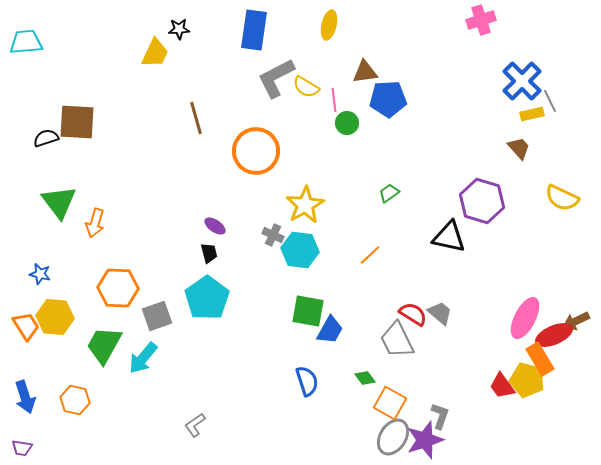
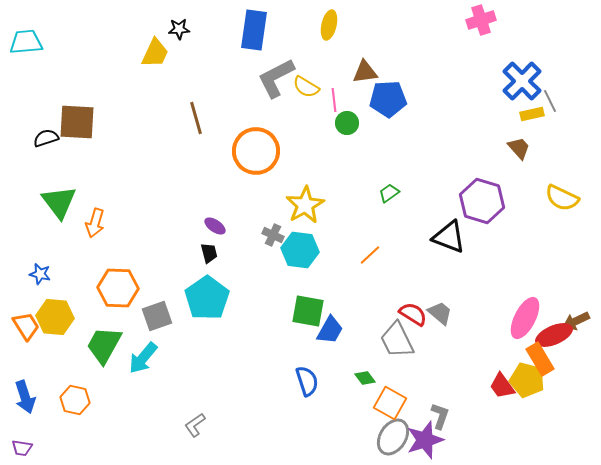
black triangle at (449, 237): rotated 9 degrees clockwise
